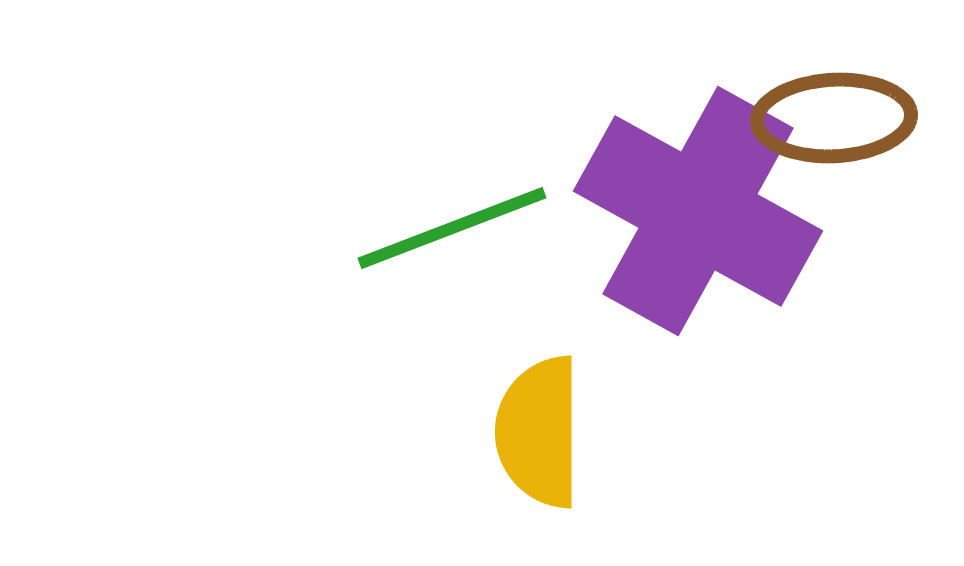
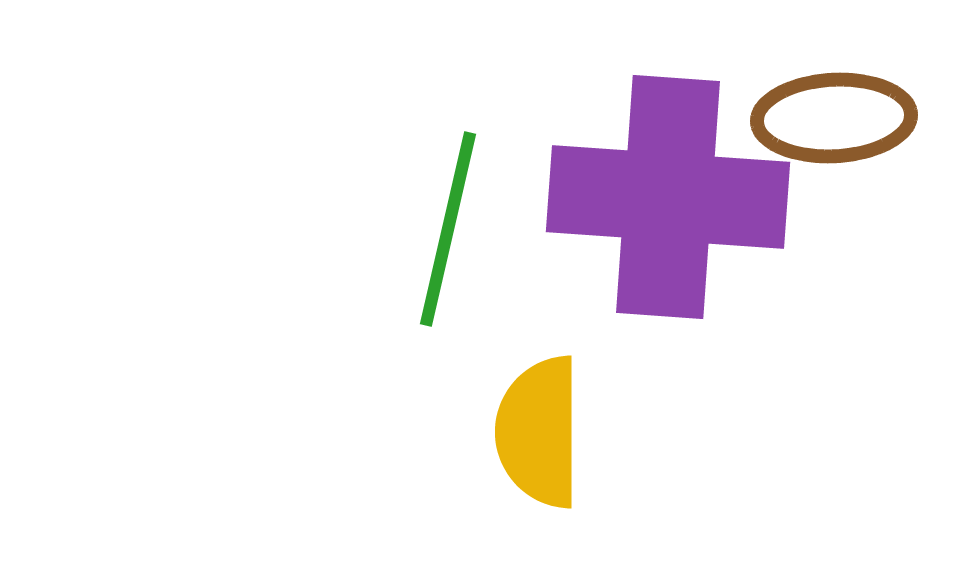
purple cross: moved 30 px left, 14 px up; rotated 25 degrees counterclockwise
green line: moved 4 px left, 1 px down; rotated 56 degrees counterclockwise
